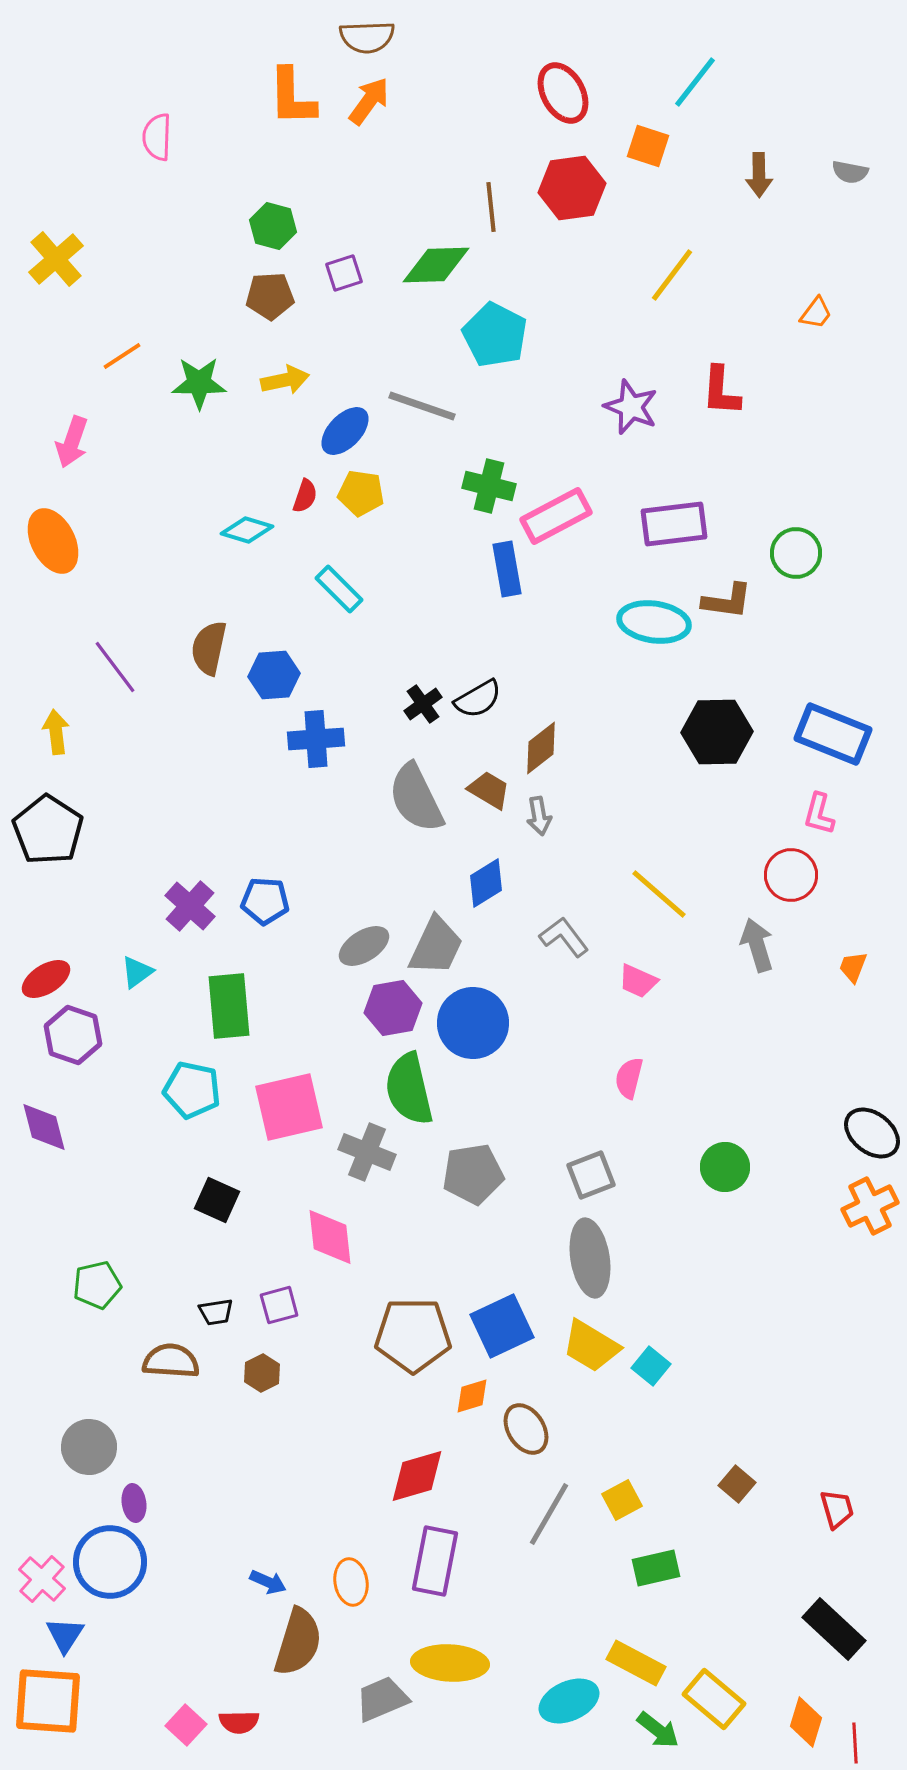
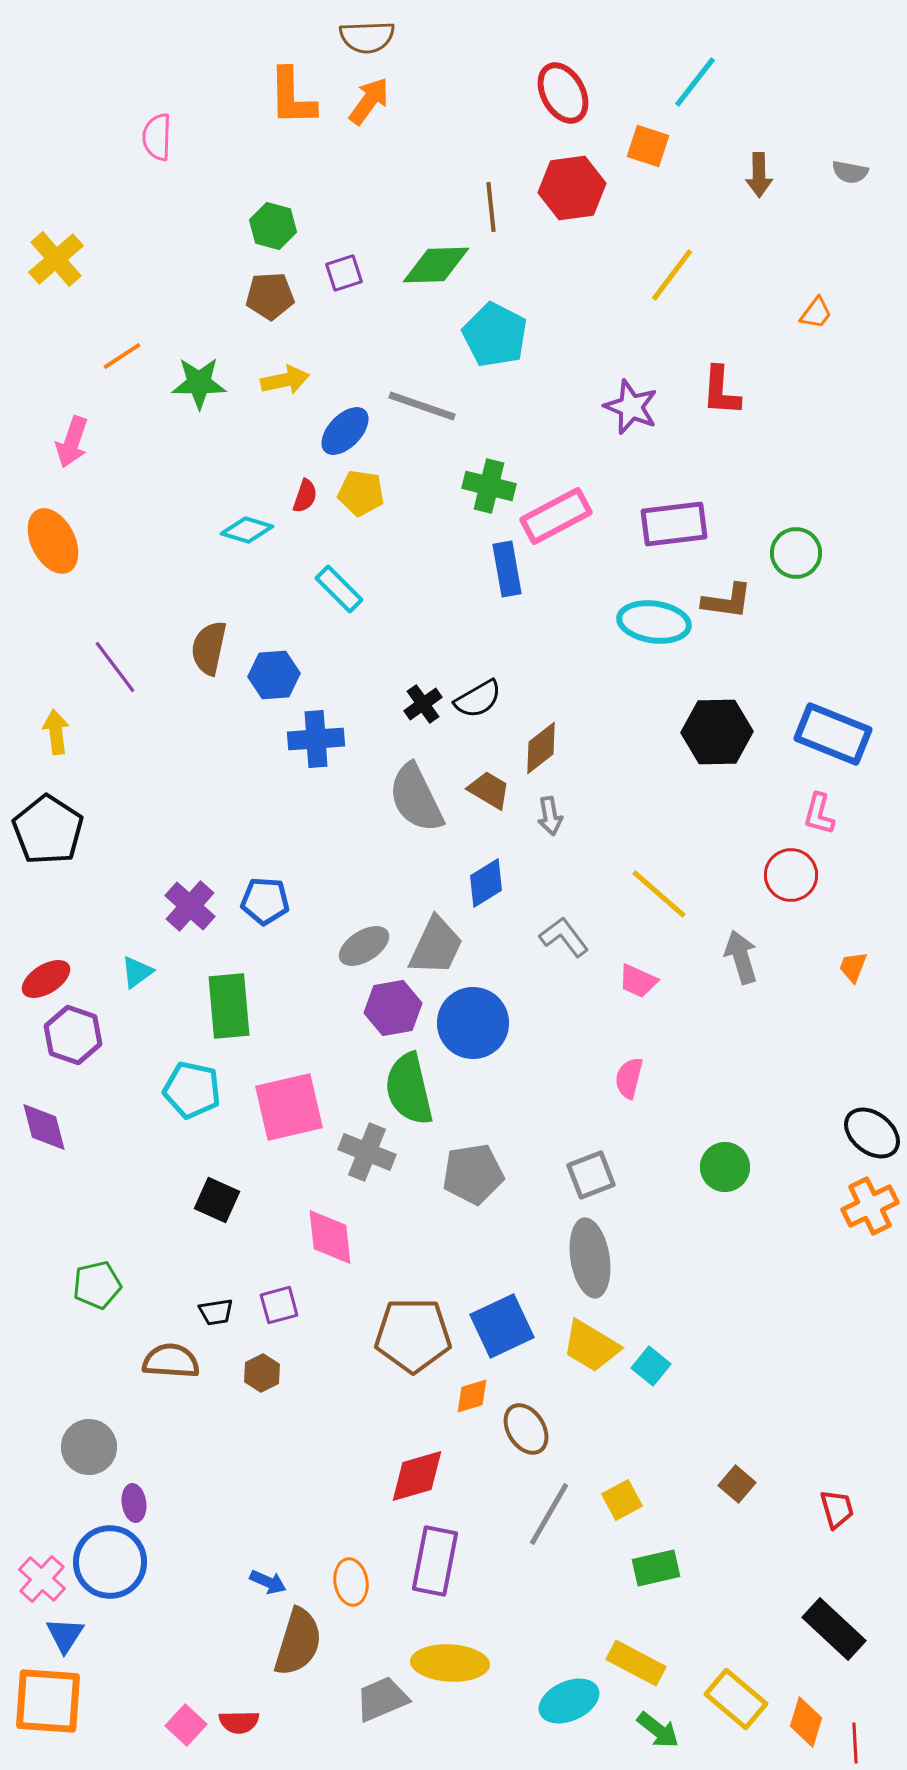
gray arrow at (539, 816): moved 11 px right
gray arrow at (757, 945): moved 16 px left, 12 px down
yellow rectangle at (714, 1699): moved 22 px right
